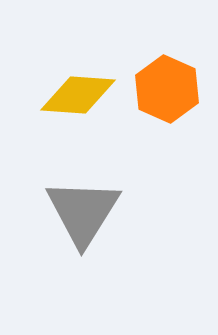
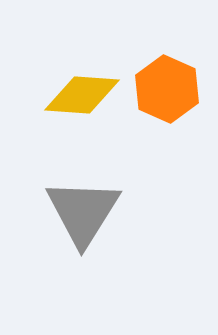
yellow diamond: moved 4 px right
